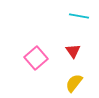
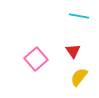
pink square: moved 1 px down
yellow semicircle: moved 5 px right, 6 px up
